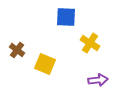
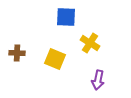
brown cross: moved 3 px down; rotated 35 degrees counterclockwise
yellow square: moved 10 px right, 5 px up
purple arrow: rotated 108 degrees clockwise
